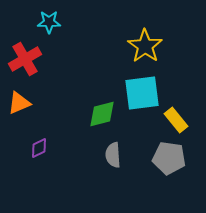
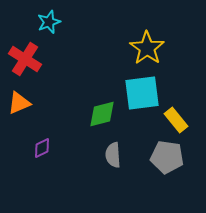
cyan star: rotated 20 degrees counterclockwise
yellow star: moved 2 px right, 2 px down
red cross: rotated 28 degrees counterclockwise
purple diamond: moved 3 px right
gray pentagon: moved 2 px left, 1 px up
